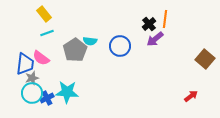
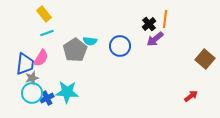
pink semicircle: rotated 96 degrees counterclockwise
